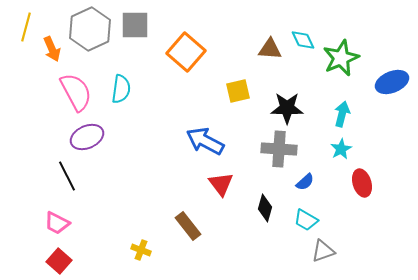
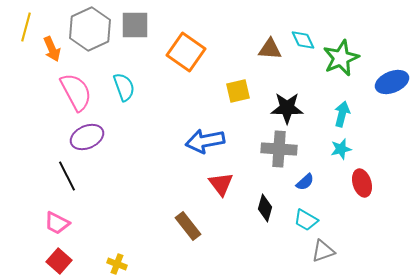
orange square: rotated 6 degrees counterclockwise
cyan semicircle: moved 3 px right, 2 px up; rotated 28 degrees counterclockwise
blue arrow: rotated 39 degrees counterclockwise
cyan star: rotated 15 degrees clockwise
yellow cross: moved 24 px left, 14 px down
